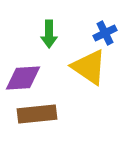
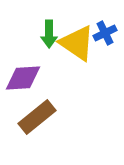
yellow triangle: moved 12 px left, 24 px up
brown rectangle: moved 3 px down; rotated 33 degrees counterclockwise
